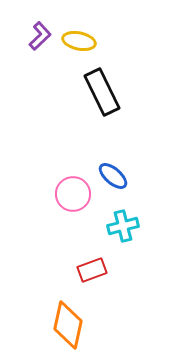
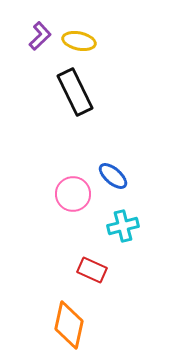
black rectangle: moved 27 px left
red rectangle: rotated 44 degrees clockwise
orange diamond: moved 1 px right
